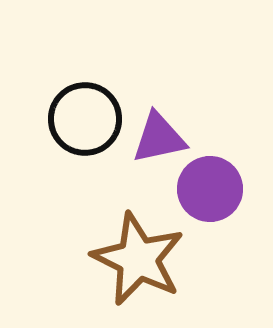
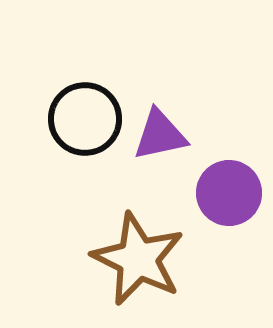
purple triangle: moved 1 px right, 3 px up
purple circle: moved 19 px right, 4 px down
